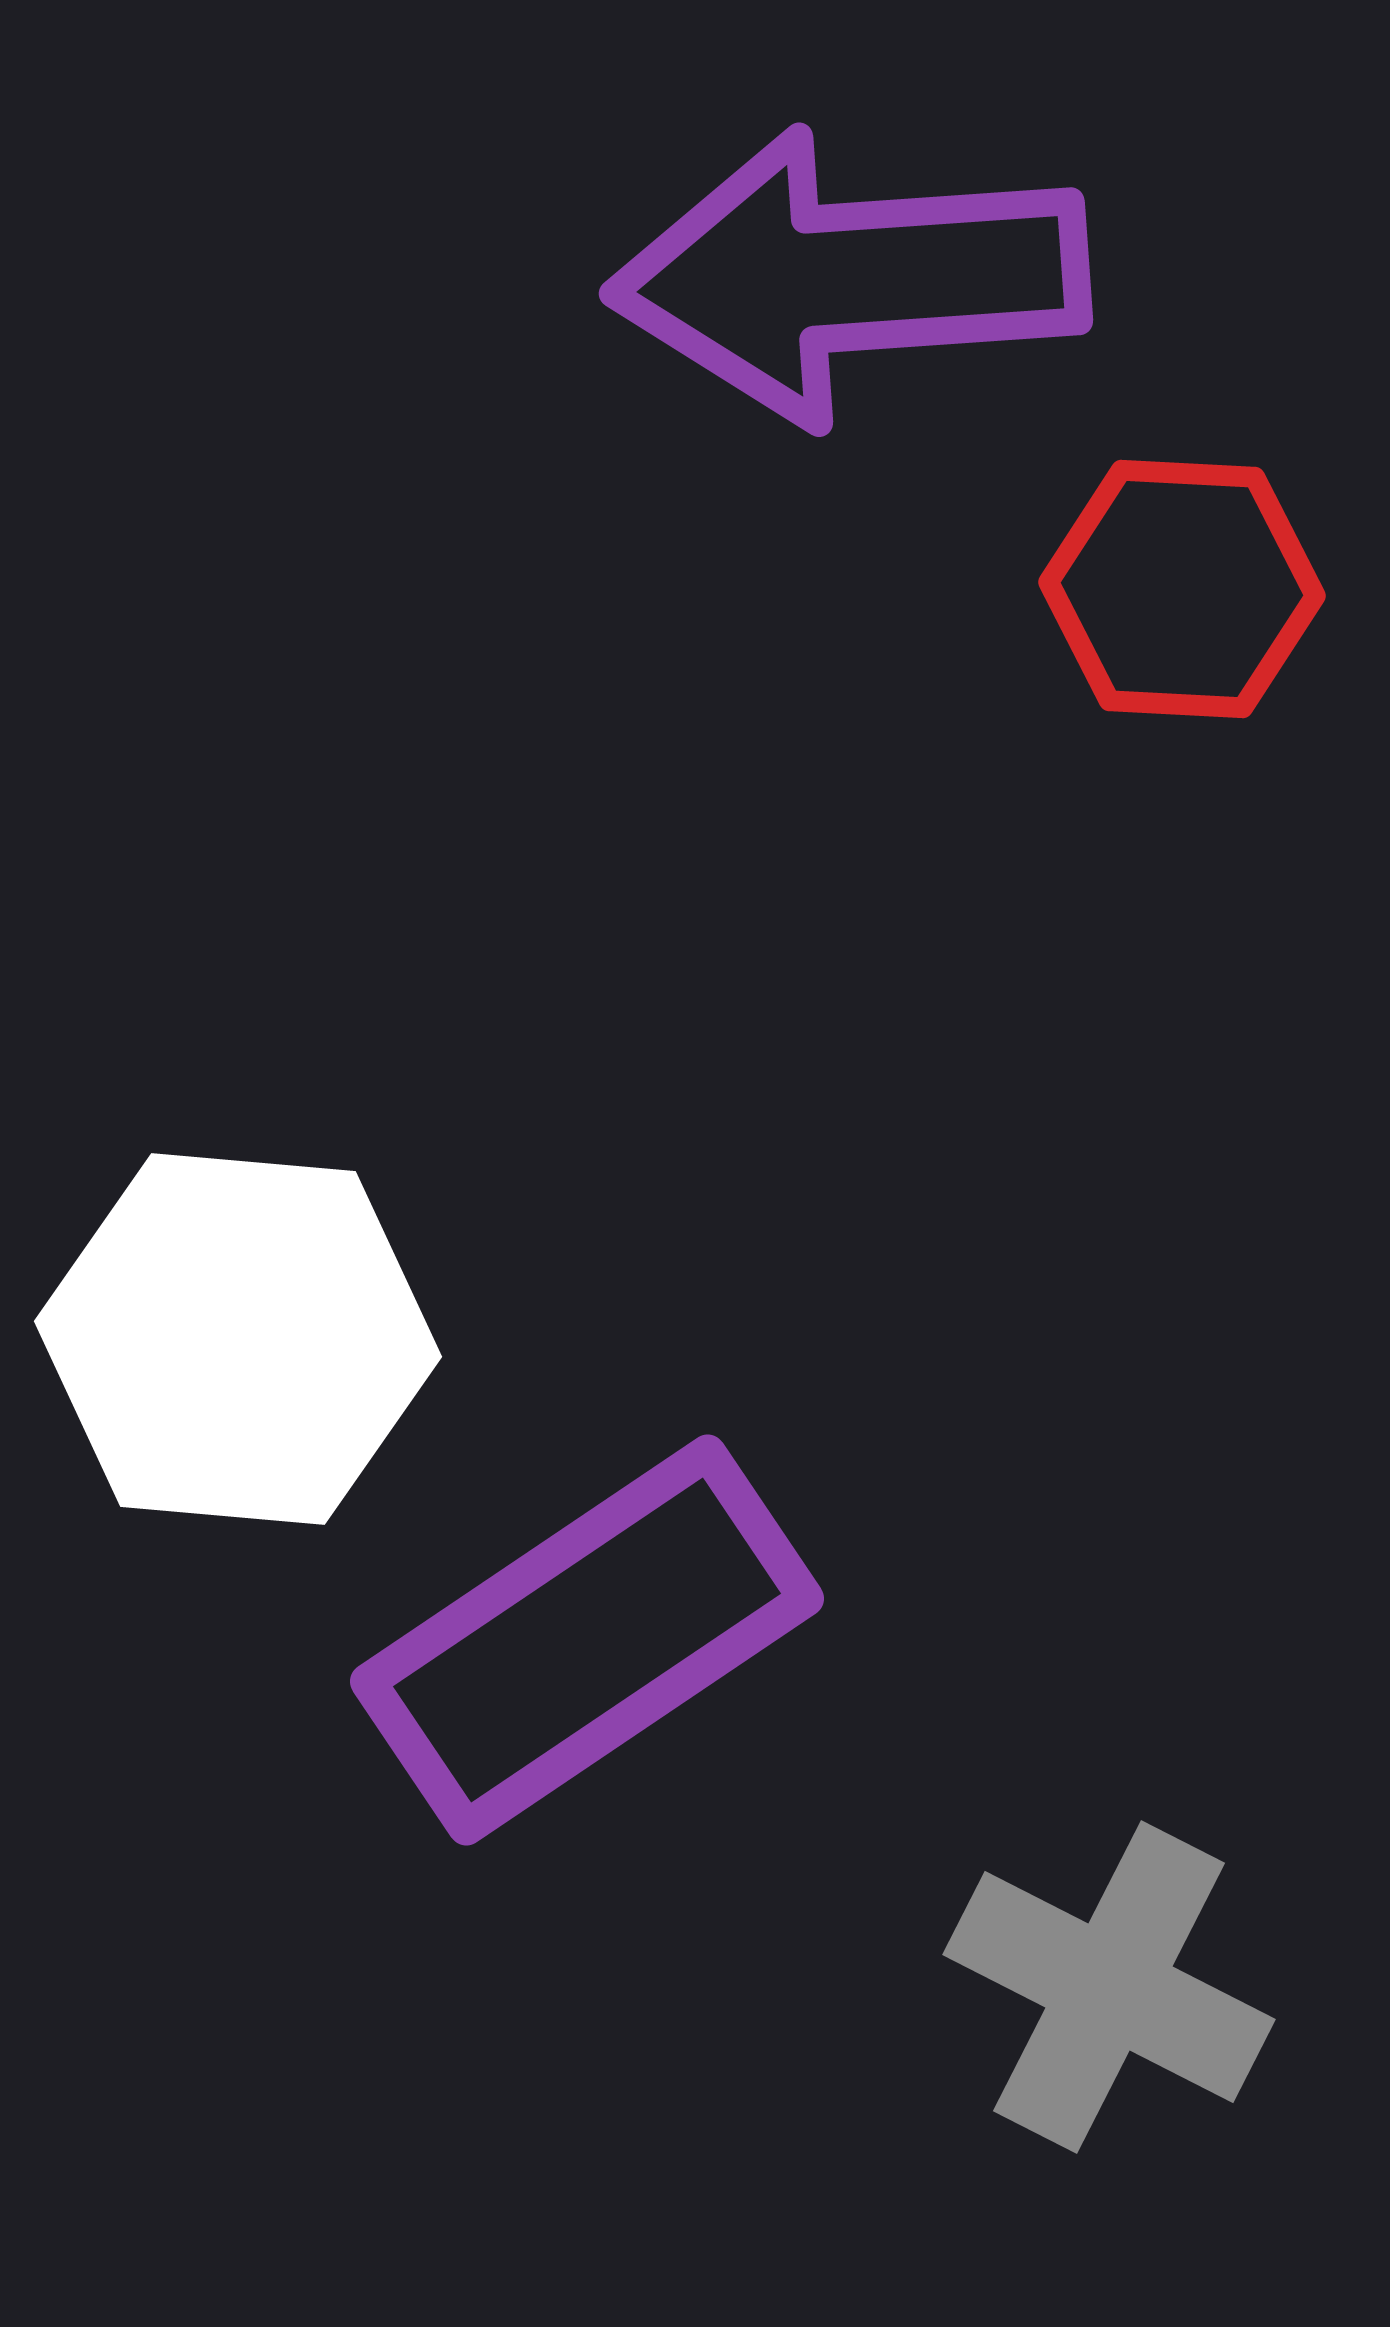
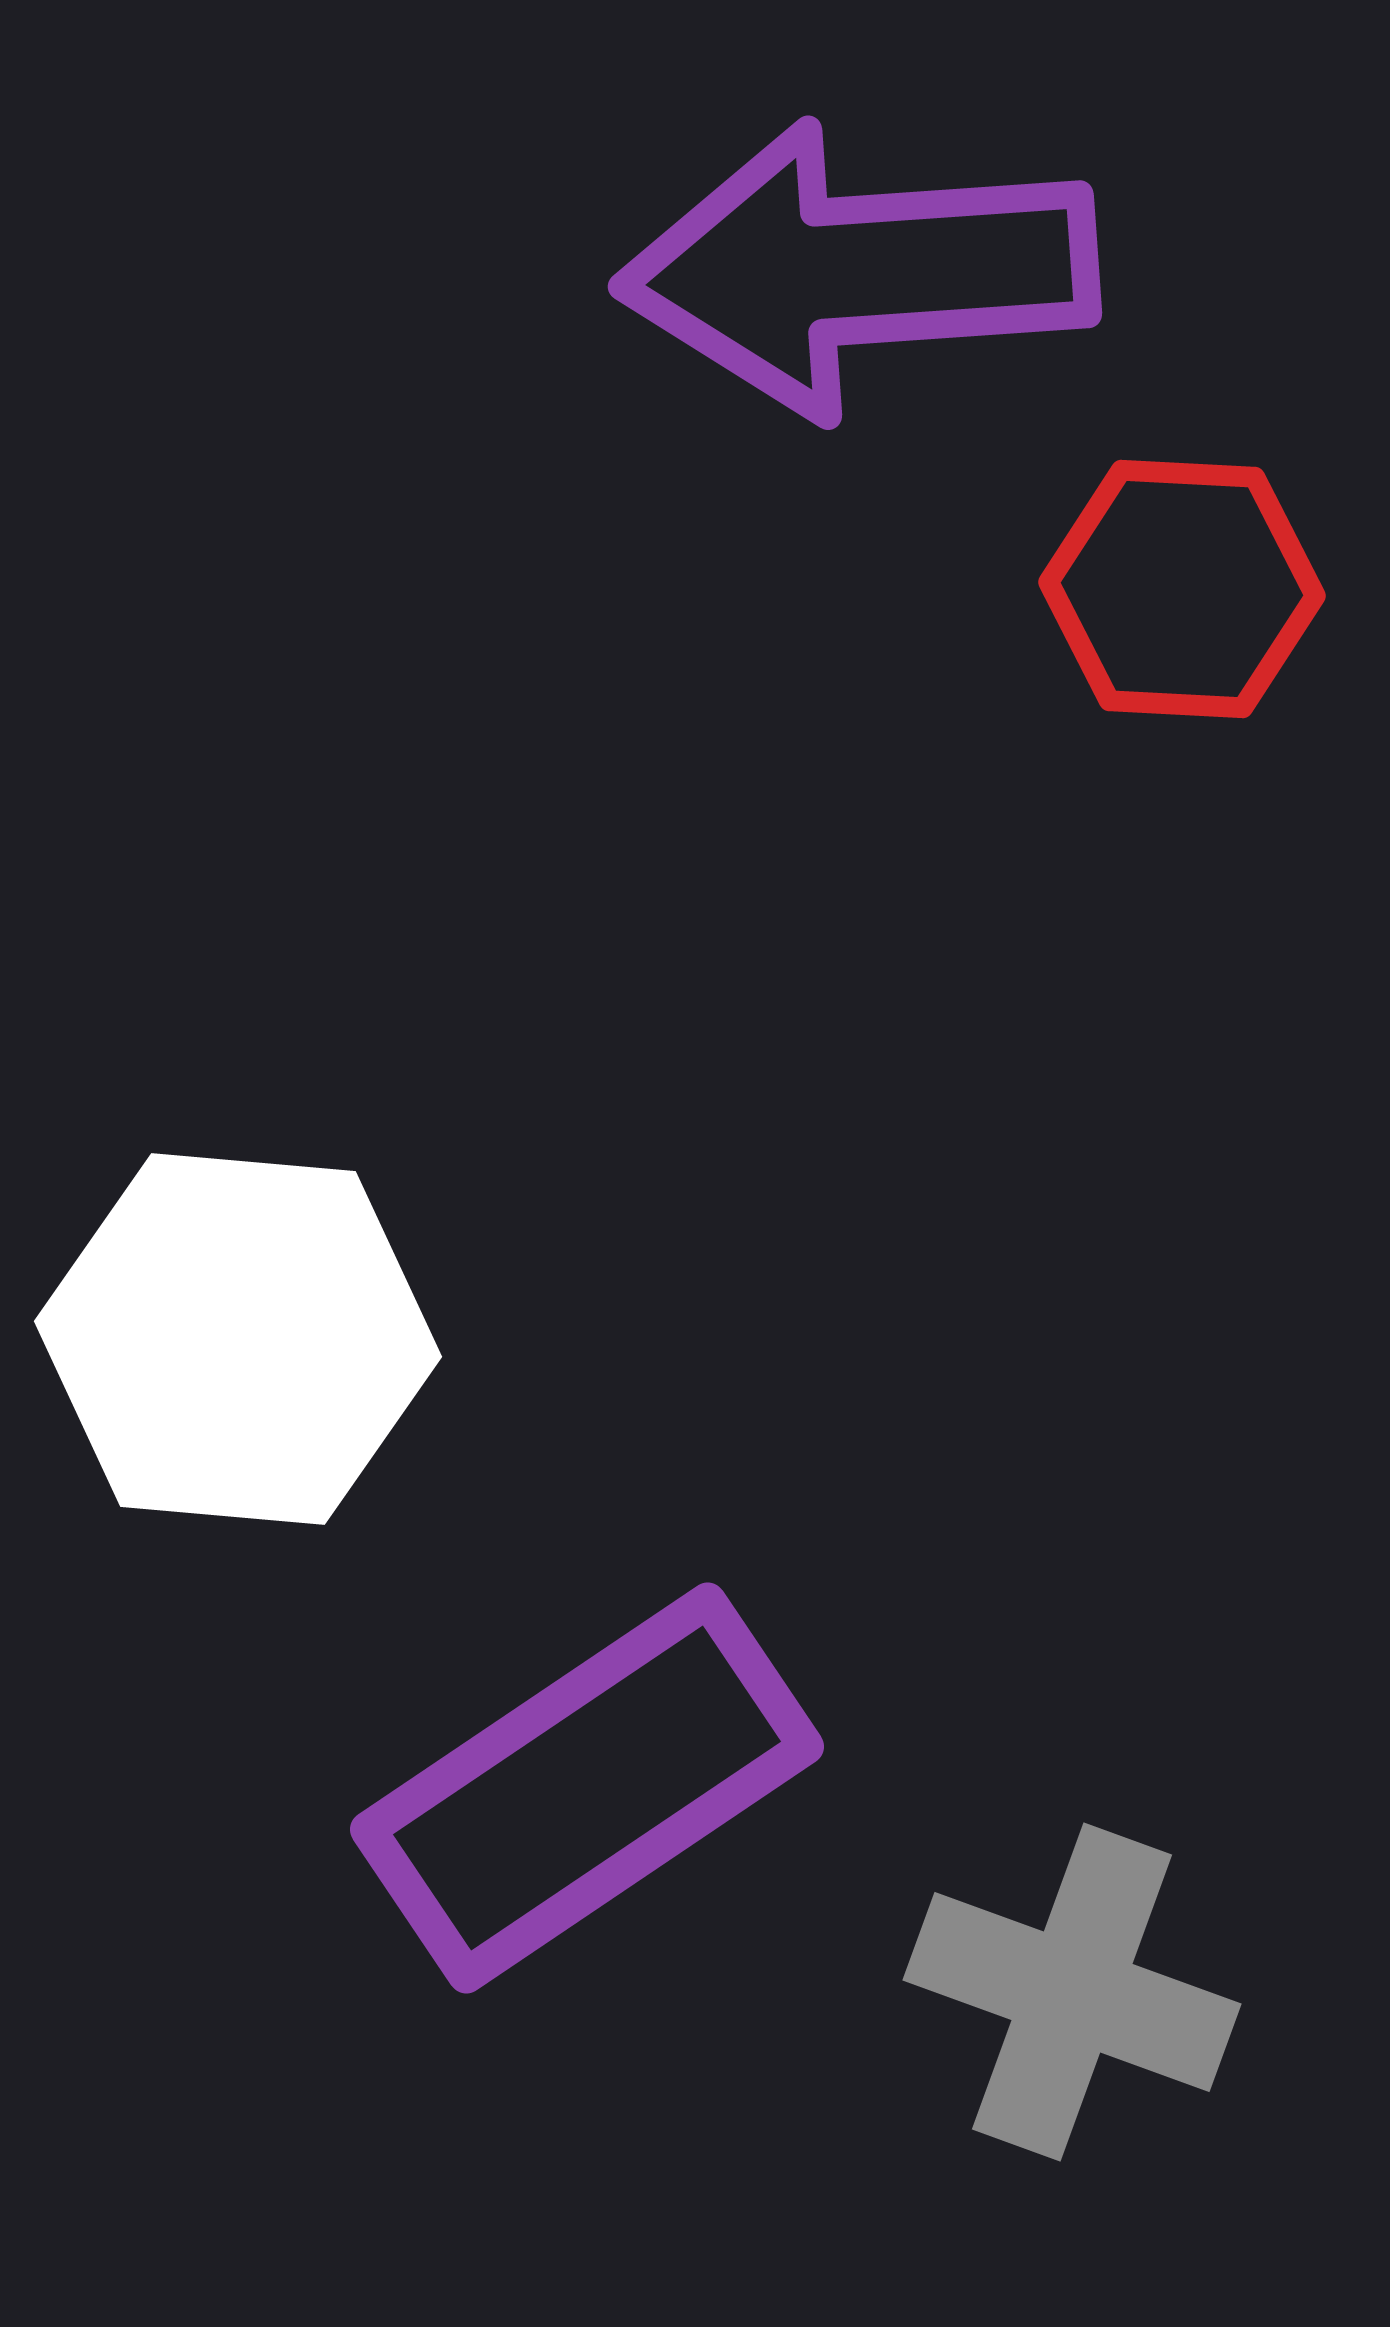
purple arrow: moved 9 px right, 7 px up
purple rectangle: moved 148 px down
gray cross: moved 37 px left, 5 px down; rotated 7 degrees counterclockwise
